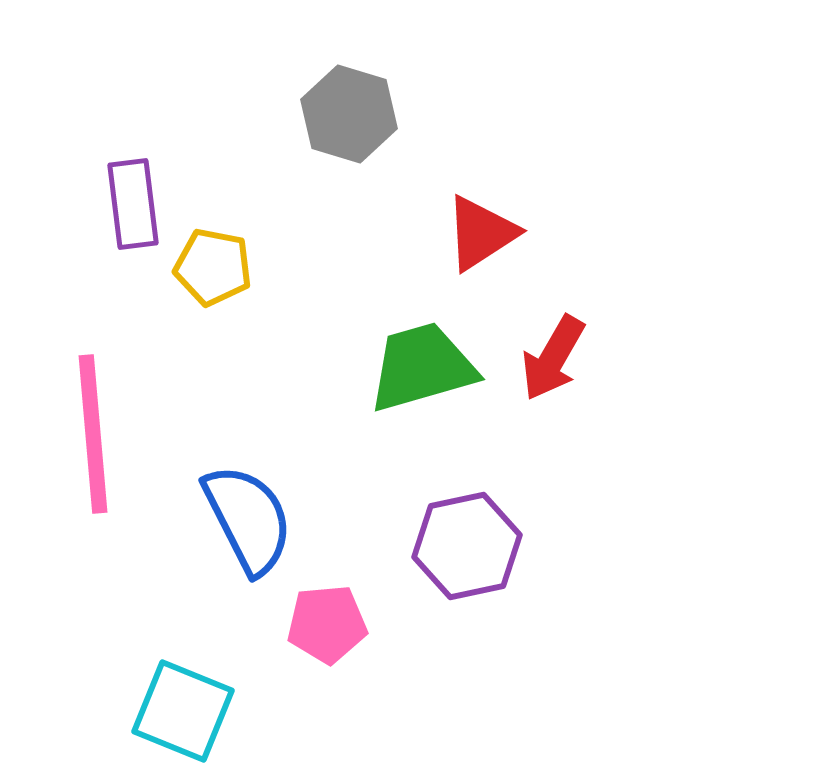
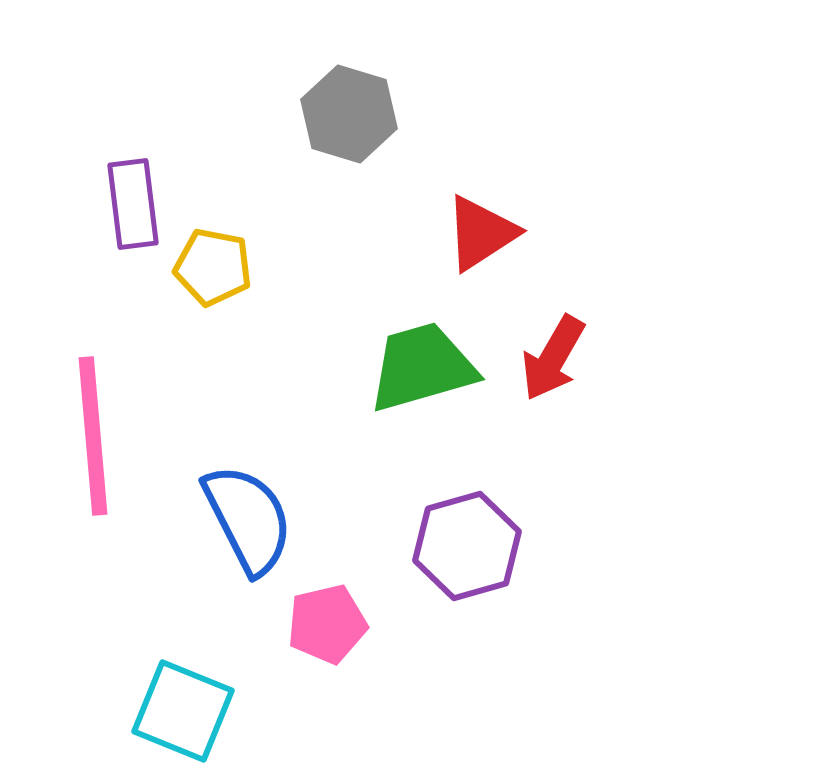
pink line: moved 2 px down
purple hexagon: rotated 4 degrees counterclockwise
pink pentagon: rotated 8 degrees counterclockwise
